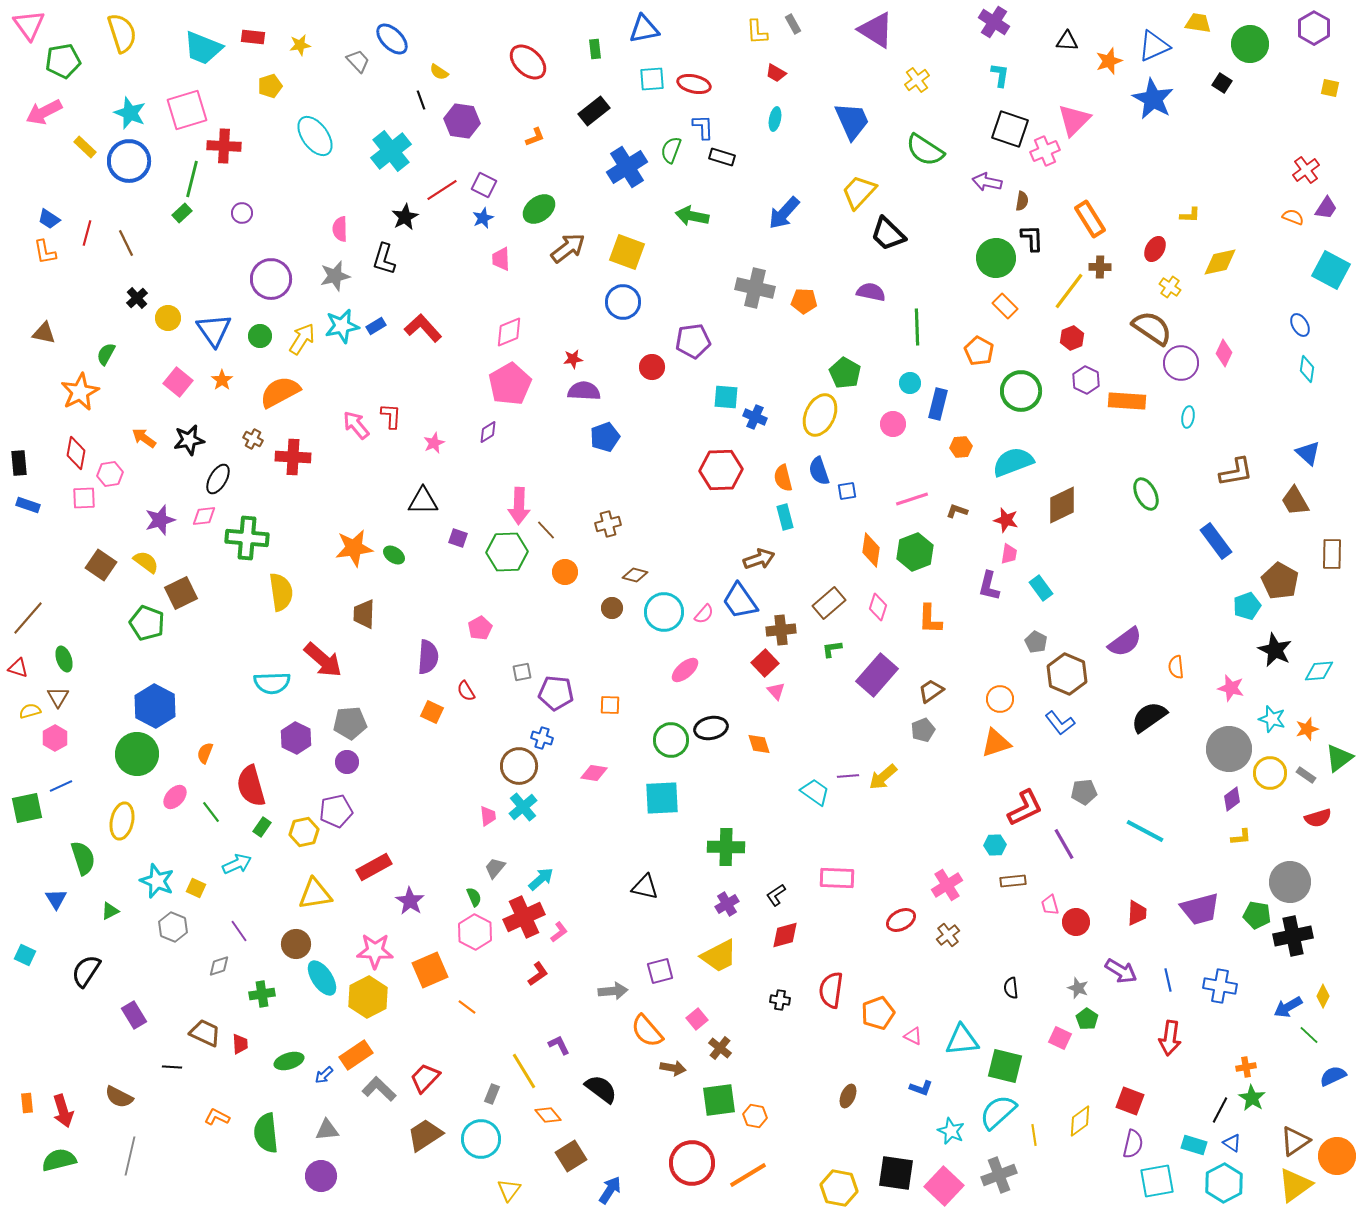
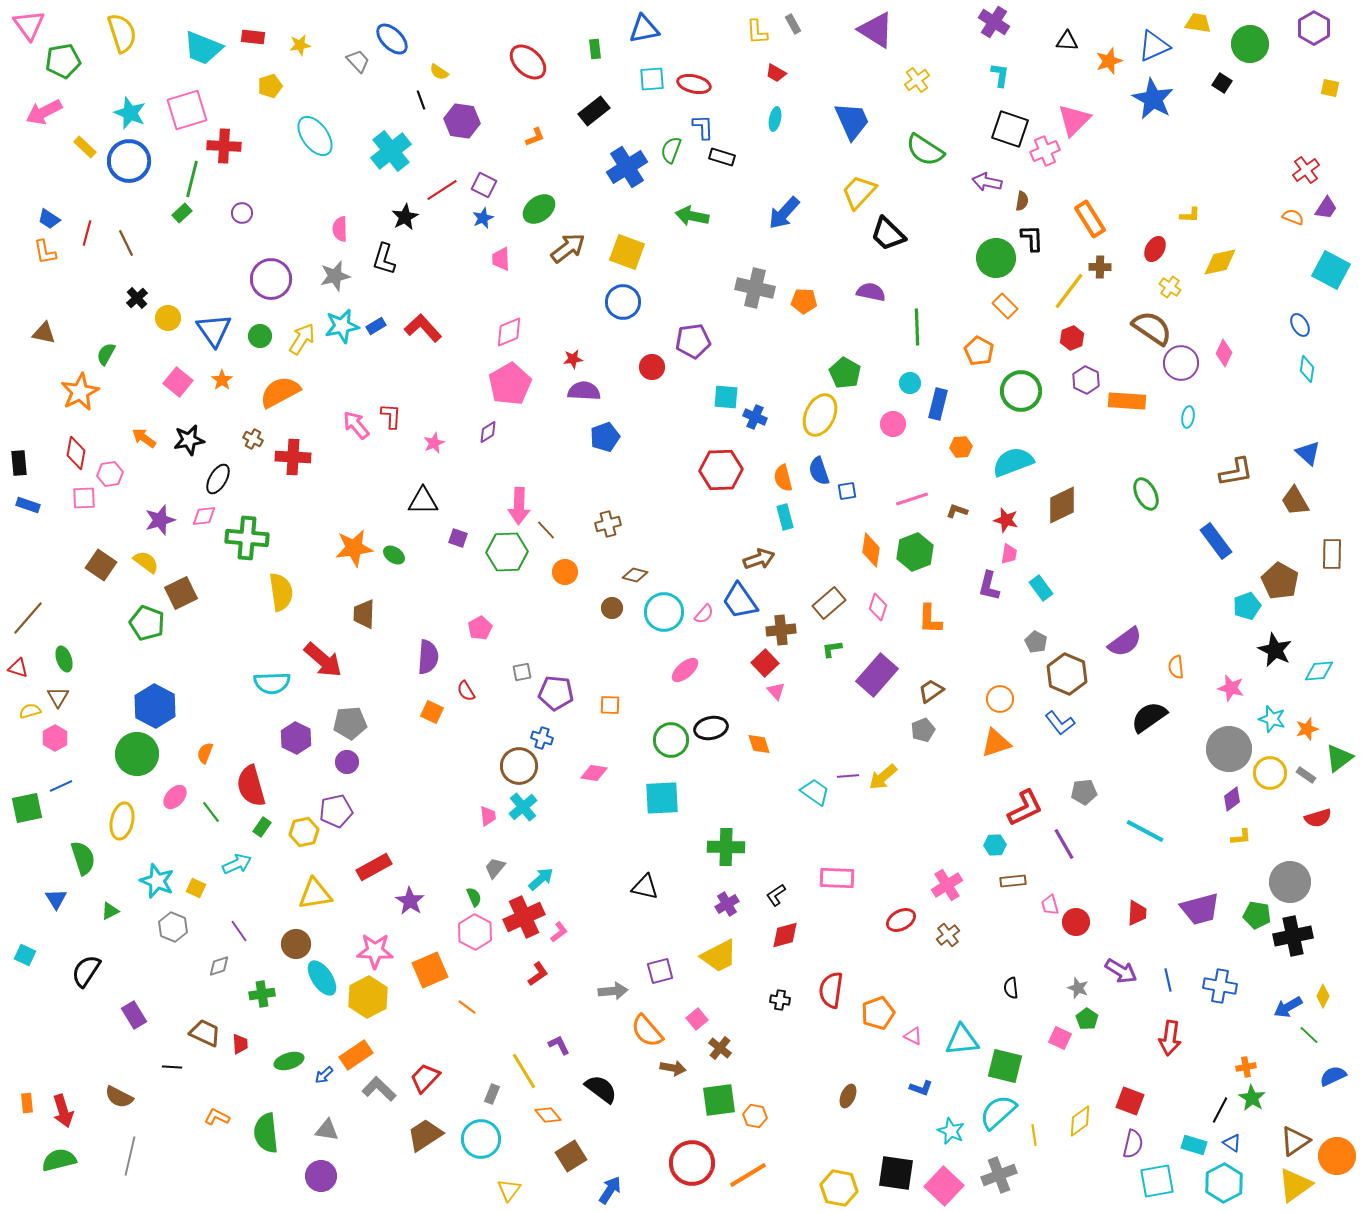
gray triangle at (327, 1130): rotated 15 degrees clockwise
